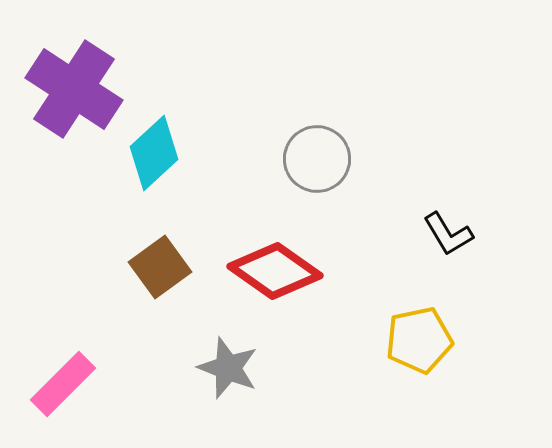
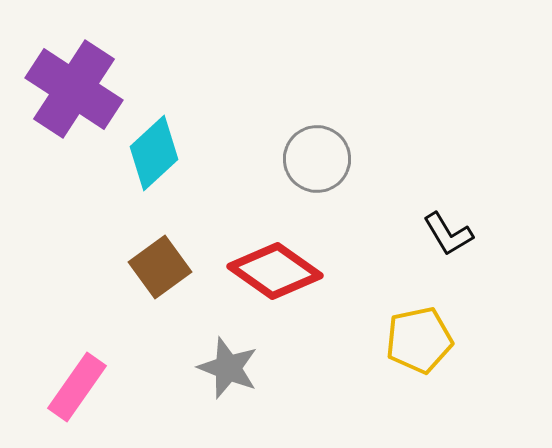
pink rectangle: moved 14 px right, 3 px down; rotated 10 degrees counterclockwise
